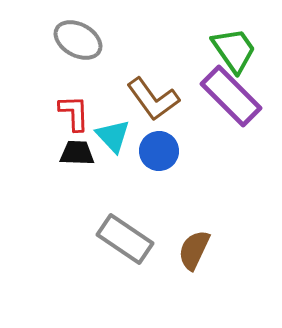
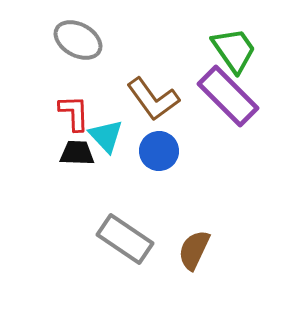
purple rectangle: moved 3 px left
cyan triangle: moved 7 px left
